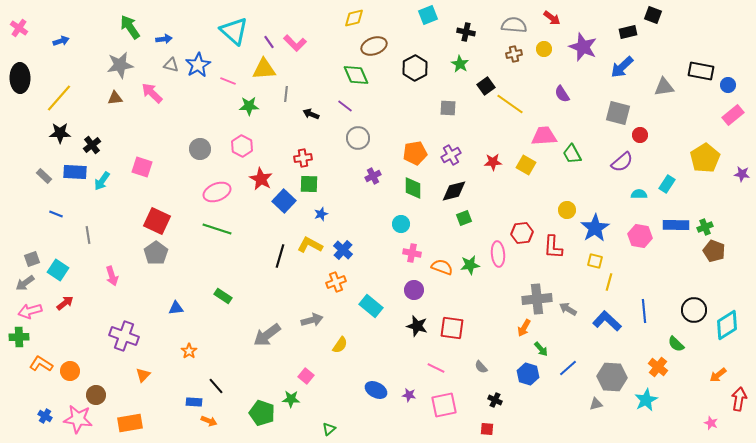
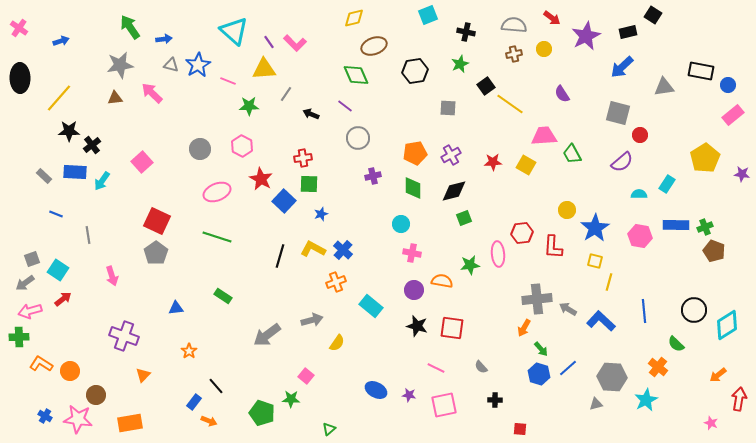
black square at (653, 15): rotated 12 degrees clockwise
purple star at (583, 47): moved 3 px right, 11 px up; rotated 24 degrees clockwise
green star at (460, 64): rotated 18 degrees clockwise
black hexagon at (415, 68): moved 3 px down; rotated 20 degrees clockwise
gray line at (286, 94): rotated 28 degrees clockwise
black star at (60, 133): moved 9 px right, 2 px up
pink square at (142, 167): moved 5 px up; rotated 30 degrees clockwise
purple cross at (373, 176): rotated 14 degrees clockwise
green line at (217, 229): moved 8 px down
yellow L-shape at (310, 245): moved 3 px right, 4 px down
orange semicircle at (442, 267): moved 14 px down; rotated 10 degrees counterclockwise
red arrow at (65, 303): moved 2 px left, 4 px up
blue L-shape at (607, 321): moved 6 px left
yellow semicircle at (340, 345): moved 3 px left, 2 px up
blue hexagon at (528, 374): moved 11 px right
black cross at (495, 400): rotated 24 degrees counterclockwise
blue rectangle at (194, 402): rotated 56 degrees counterclockwise
red square at (487, 429): moved 33 px right
